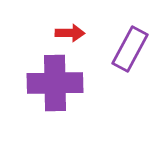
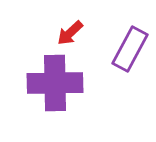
red arrow: rotated 136 degrees clockwise
